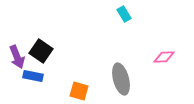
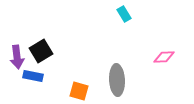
black square: rotated 25 degrees clockwise
purple arrow: rotated 15 degrees clockwise
gray ellipse: moved 4 px left, 1 px down; rotated 12 degrees clockwise
